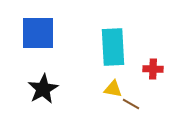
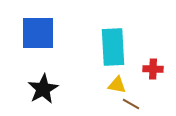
yellow triangle: moved 4 px right, 4 px up
